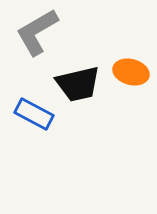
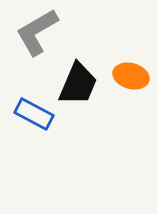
orange ellipse: moved 4 px down
black trapezoid: rotated 54 degrees counterclockwise
